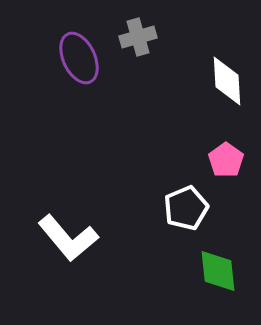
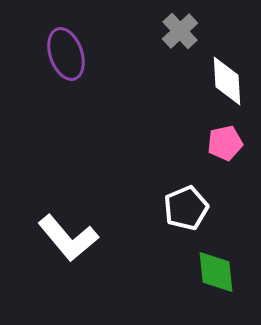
gray cross: moved 42 px right, 6 px up; rotated 27 degrees counterclockwise
purple ellipse: moved 13 px left, 4 px up; rotated 6 degrees clockwise
pink pentagon: moved 1 px left, 17 px up; rotated 24 degrees clockwise
green diamond: moved 2 px left, 1 px down
